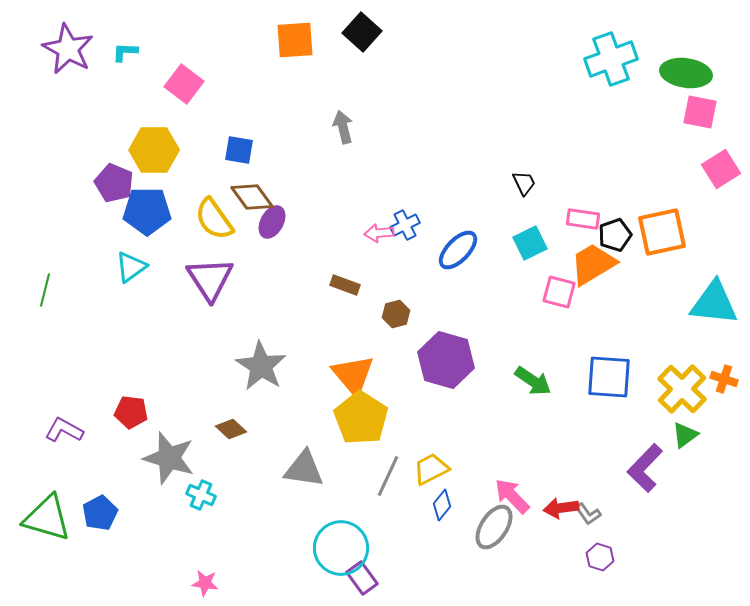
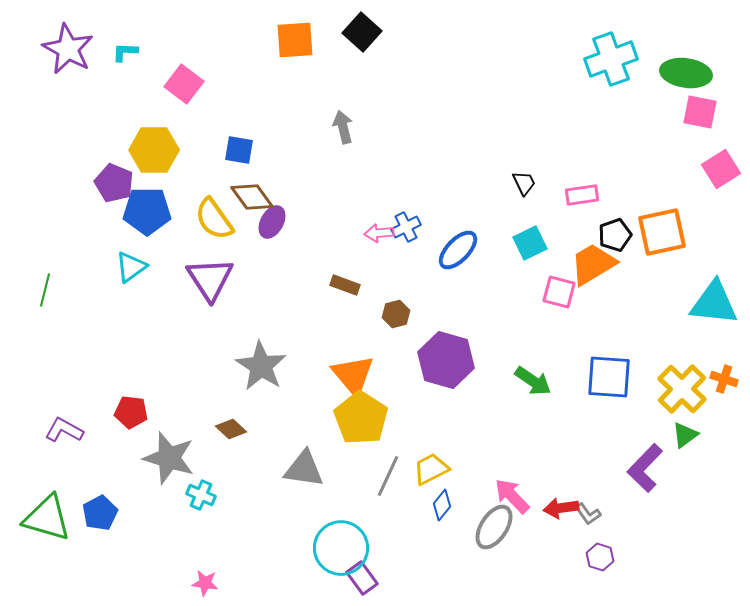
pink rectangle at (583, 219): moved 1 px left, 24 px up; rotated 16 degrees counterclockwise
blue cross at (405, 225): moved 1 px right, 2 px down
